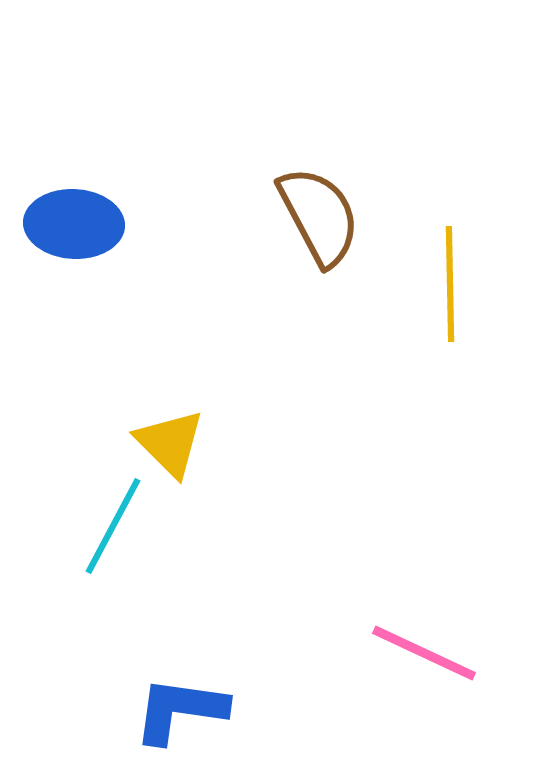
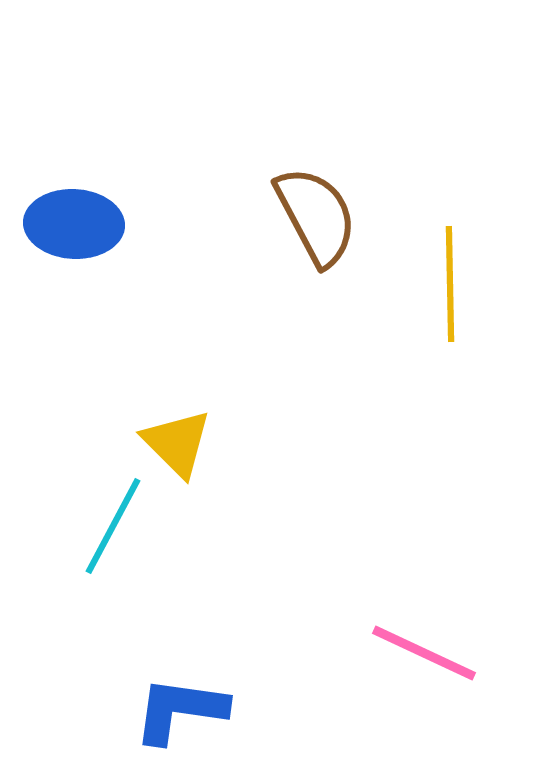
brown semicircle: moved 3 px left
yellow triangle: moved 7 px right
